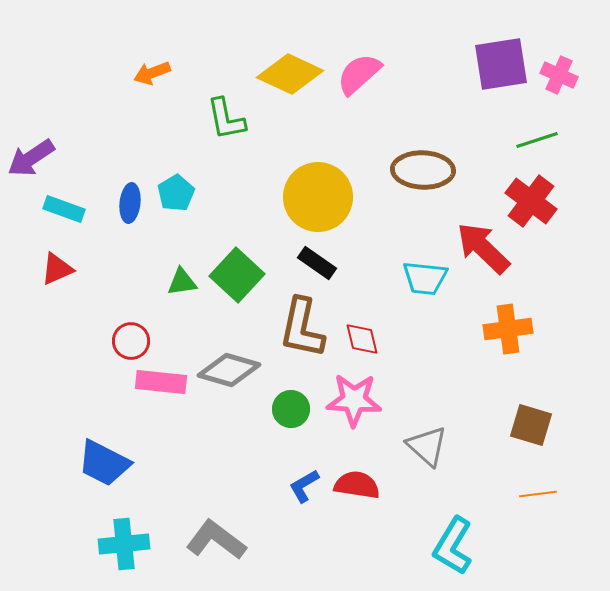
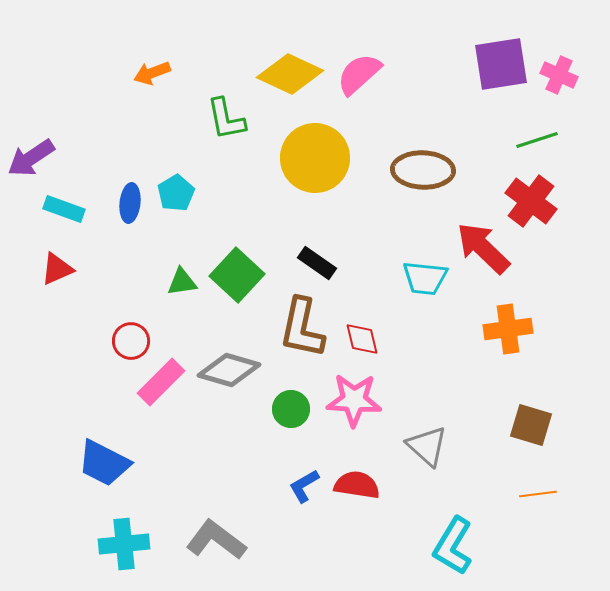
yellow circle: moved 3 px left, 39 px up
pink rectangle: rotated 51 degrees counterclockwise
